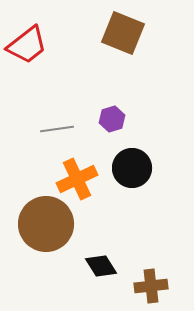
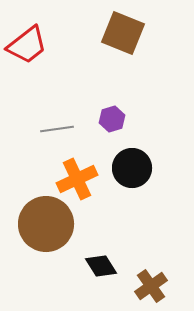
brown cross: rotated 28 degrees counterclockwise
